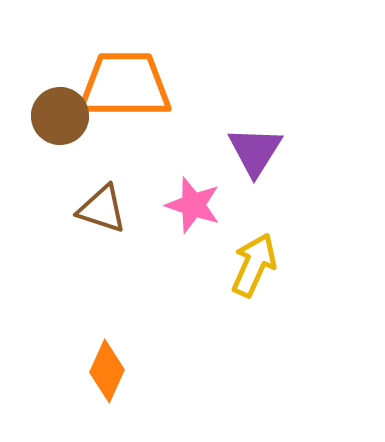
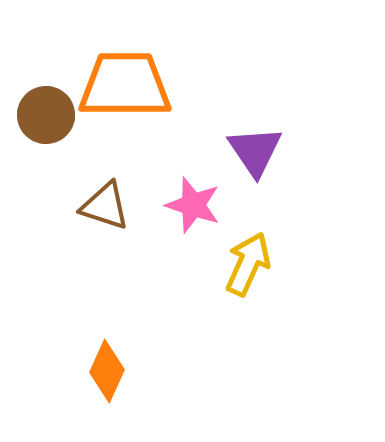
brown circle: moved 14 px left, 1 px up
purple triangle: rotated 6 degrees counterclockwise
brown triangle: moved 3 px right, 3 px up
yellow arrow: moved 6 px left, 1 px up
